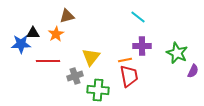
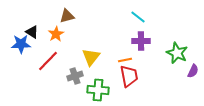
black triangle: moved 1 px left, 1 px up; rotated 32 degrees clockwise
purple cross: moved 1 px left, 5 px up
red line: rotated 45 degrees counterclockwise
